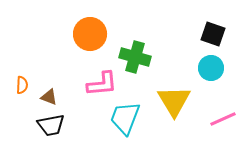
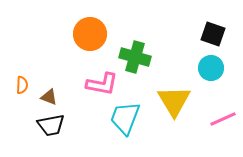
pink L-shape: rotated 16 degrees clockwise
